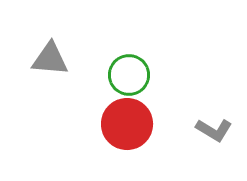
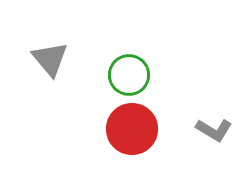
gray triangle: rotated 45 degrees clockwise
red circle: moved 5 px right, 5 px down
